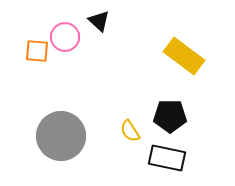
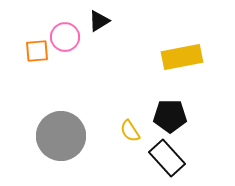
black triangle: rotated 45 degrees clockwise
orange square: rotated 10 degrees counterclockwise
yellow rectangle: moved 2 px left, 1 px down; rotated 48 degrees counterclockwise
black rectangle: rotated 36 degrees clockwise
